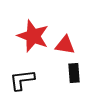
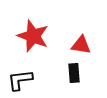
red triangle: moved 16 px right
black L-shape: moved 2 px left
